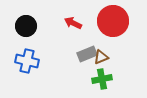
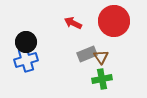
red circle: moved 1 px right
black circle: moved 16 px down
brown triangle: rotated 42 degrees counterclockwise
blue cross: moved 1 px left, 1 px up; rotated 30 degrees counterclockwise
